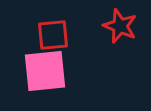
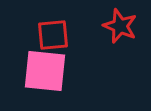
pink square: rotated 12 degrees clockwise
